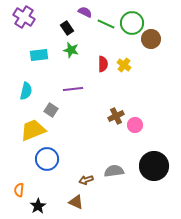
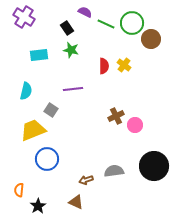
red semicircle: moved 1 px right, 2 px down
